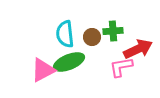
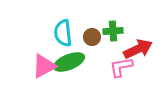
cyan semicircle: moved 2 px left, 1 px up
pink triangle: moved 1 px right, 4 px up
